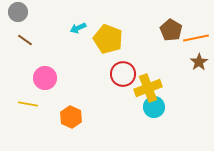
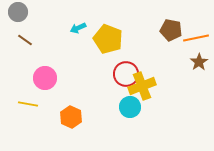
brown pentagon: rotated 20 degrees counterclockwise
red circle: moved 3 px right
yellow cross: moved 6 px left, 2 px up
cyan circle: moved 24 px left
